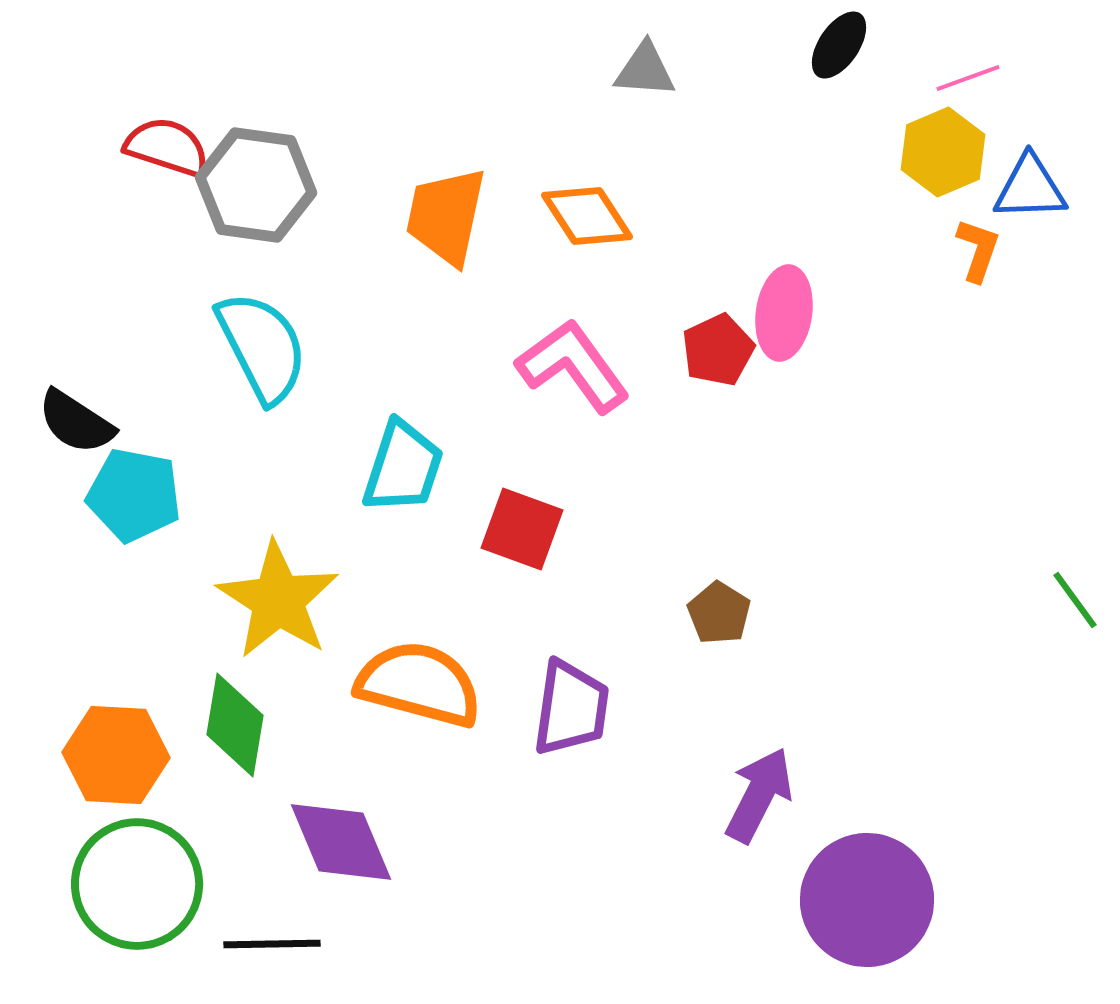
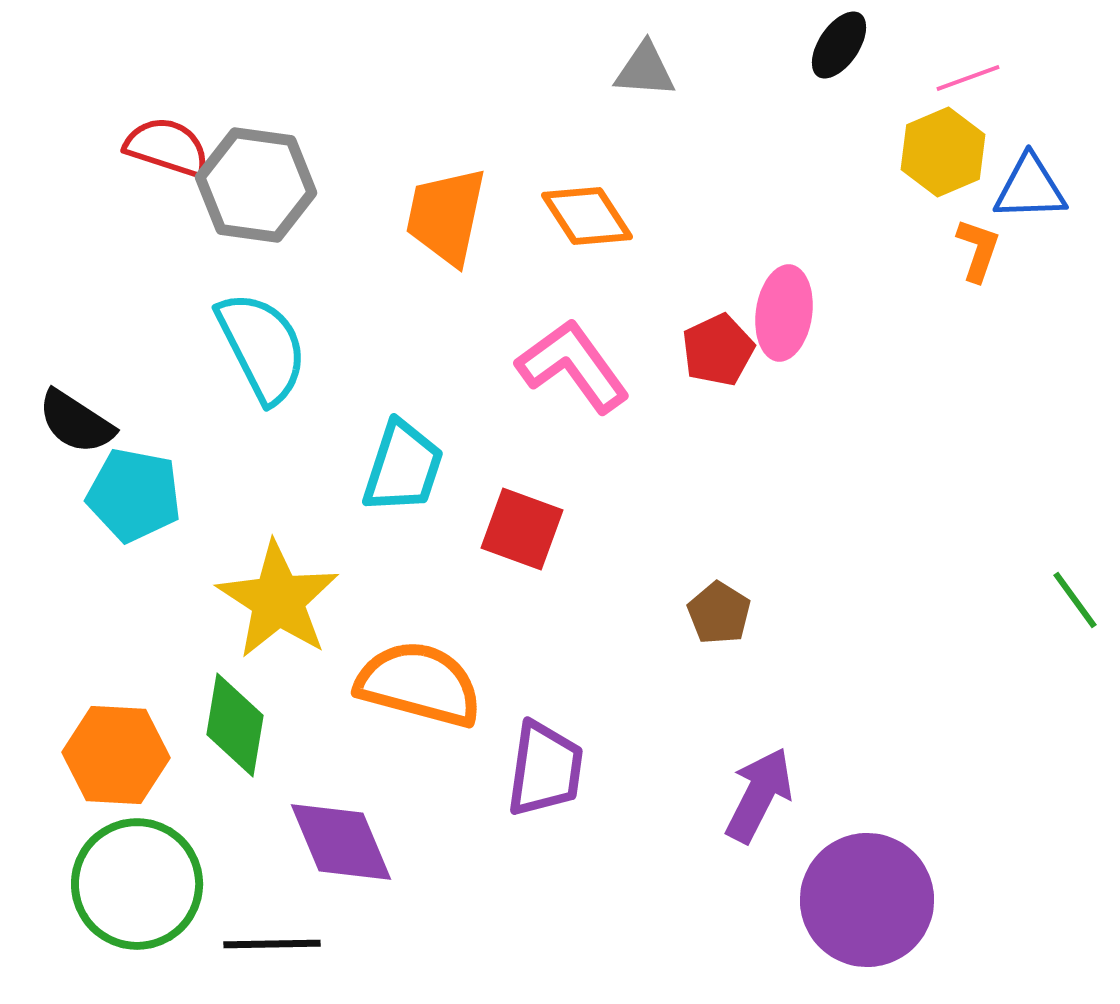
purple trapezoid: moved 26 px left, 61 px down
